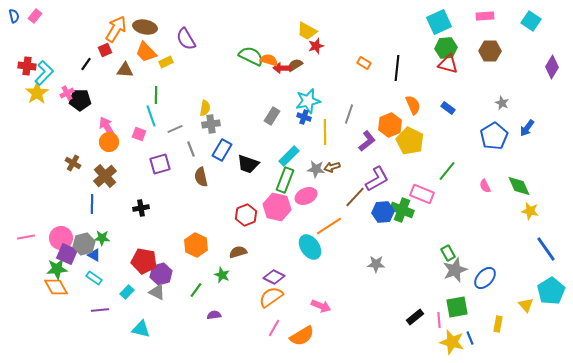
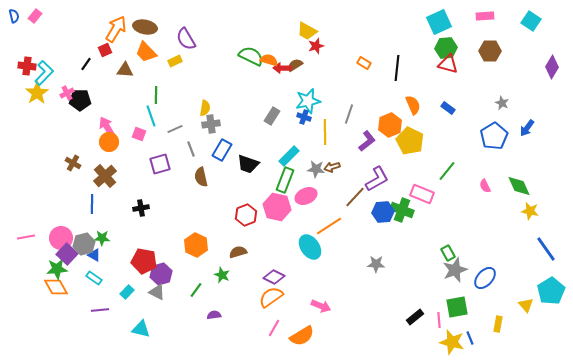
yellow rectangle at (166, 62): moved 9 px right, 1 px up
purple square at (67, 254): rotated 20 degrees clockwise
